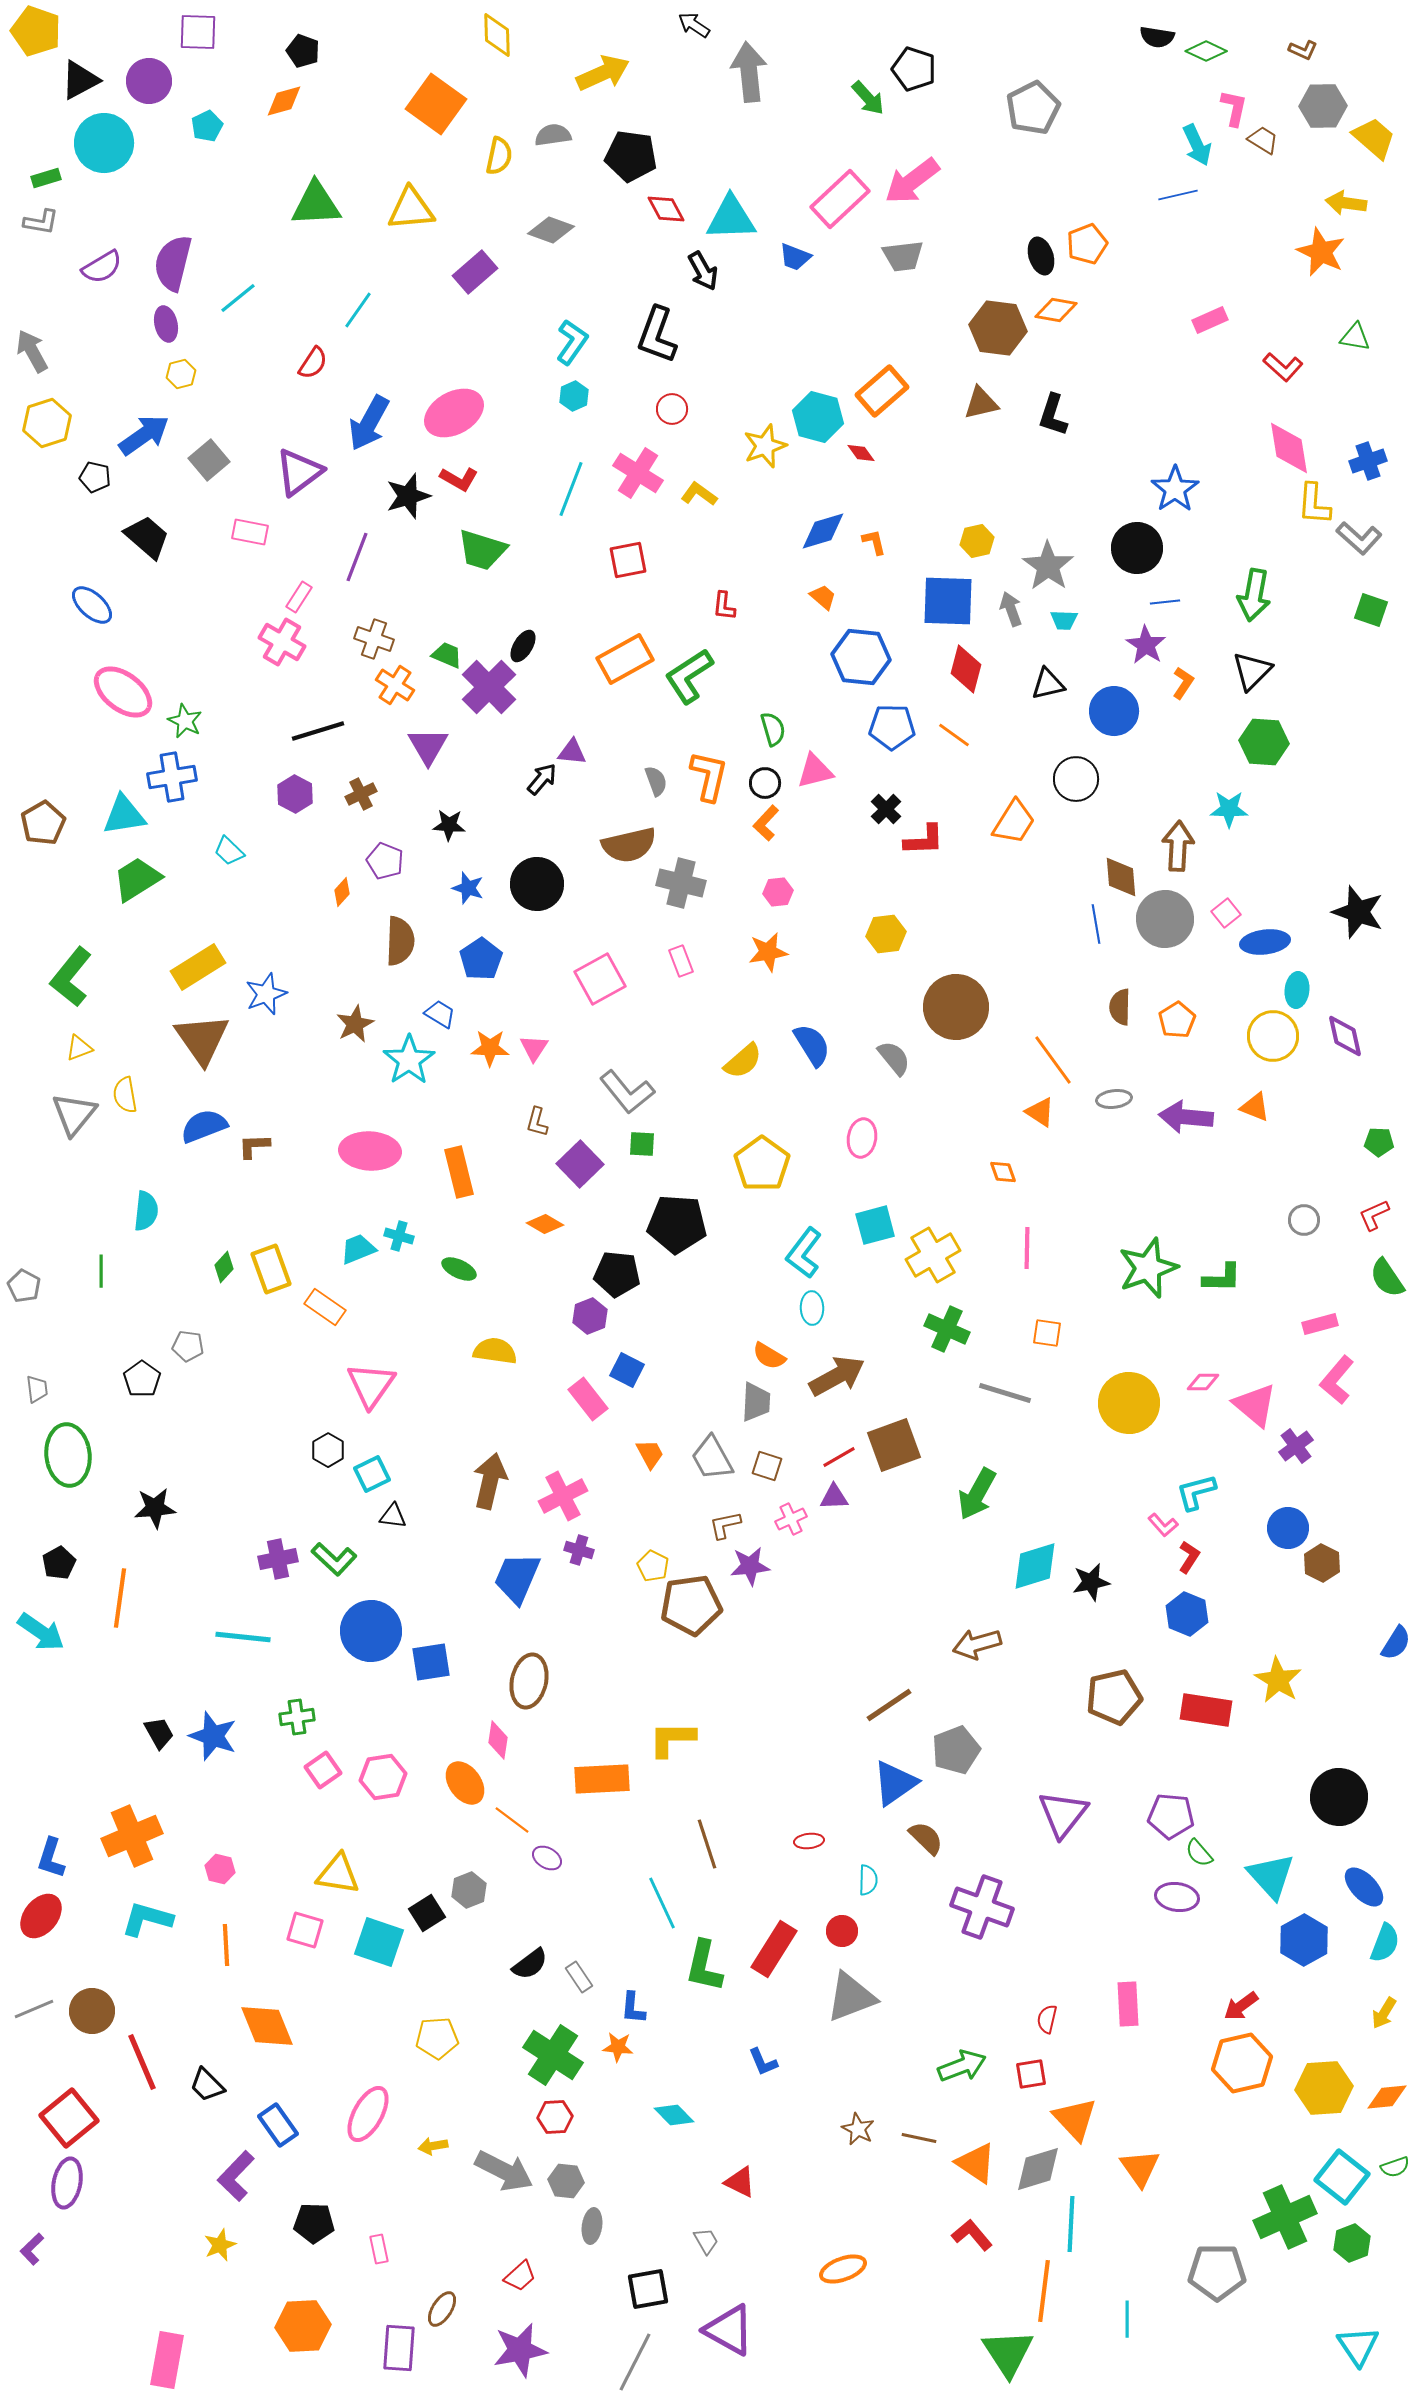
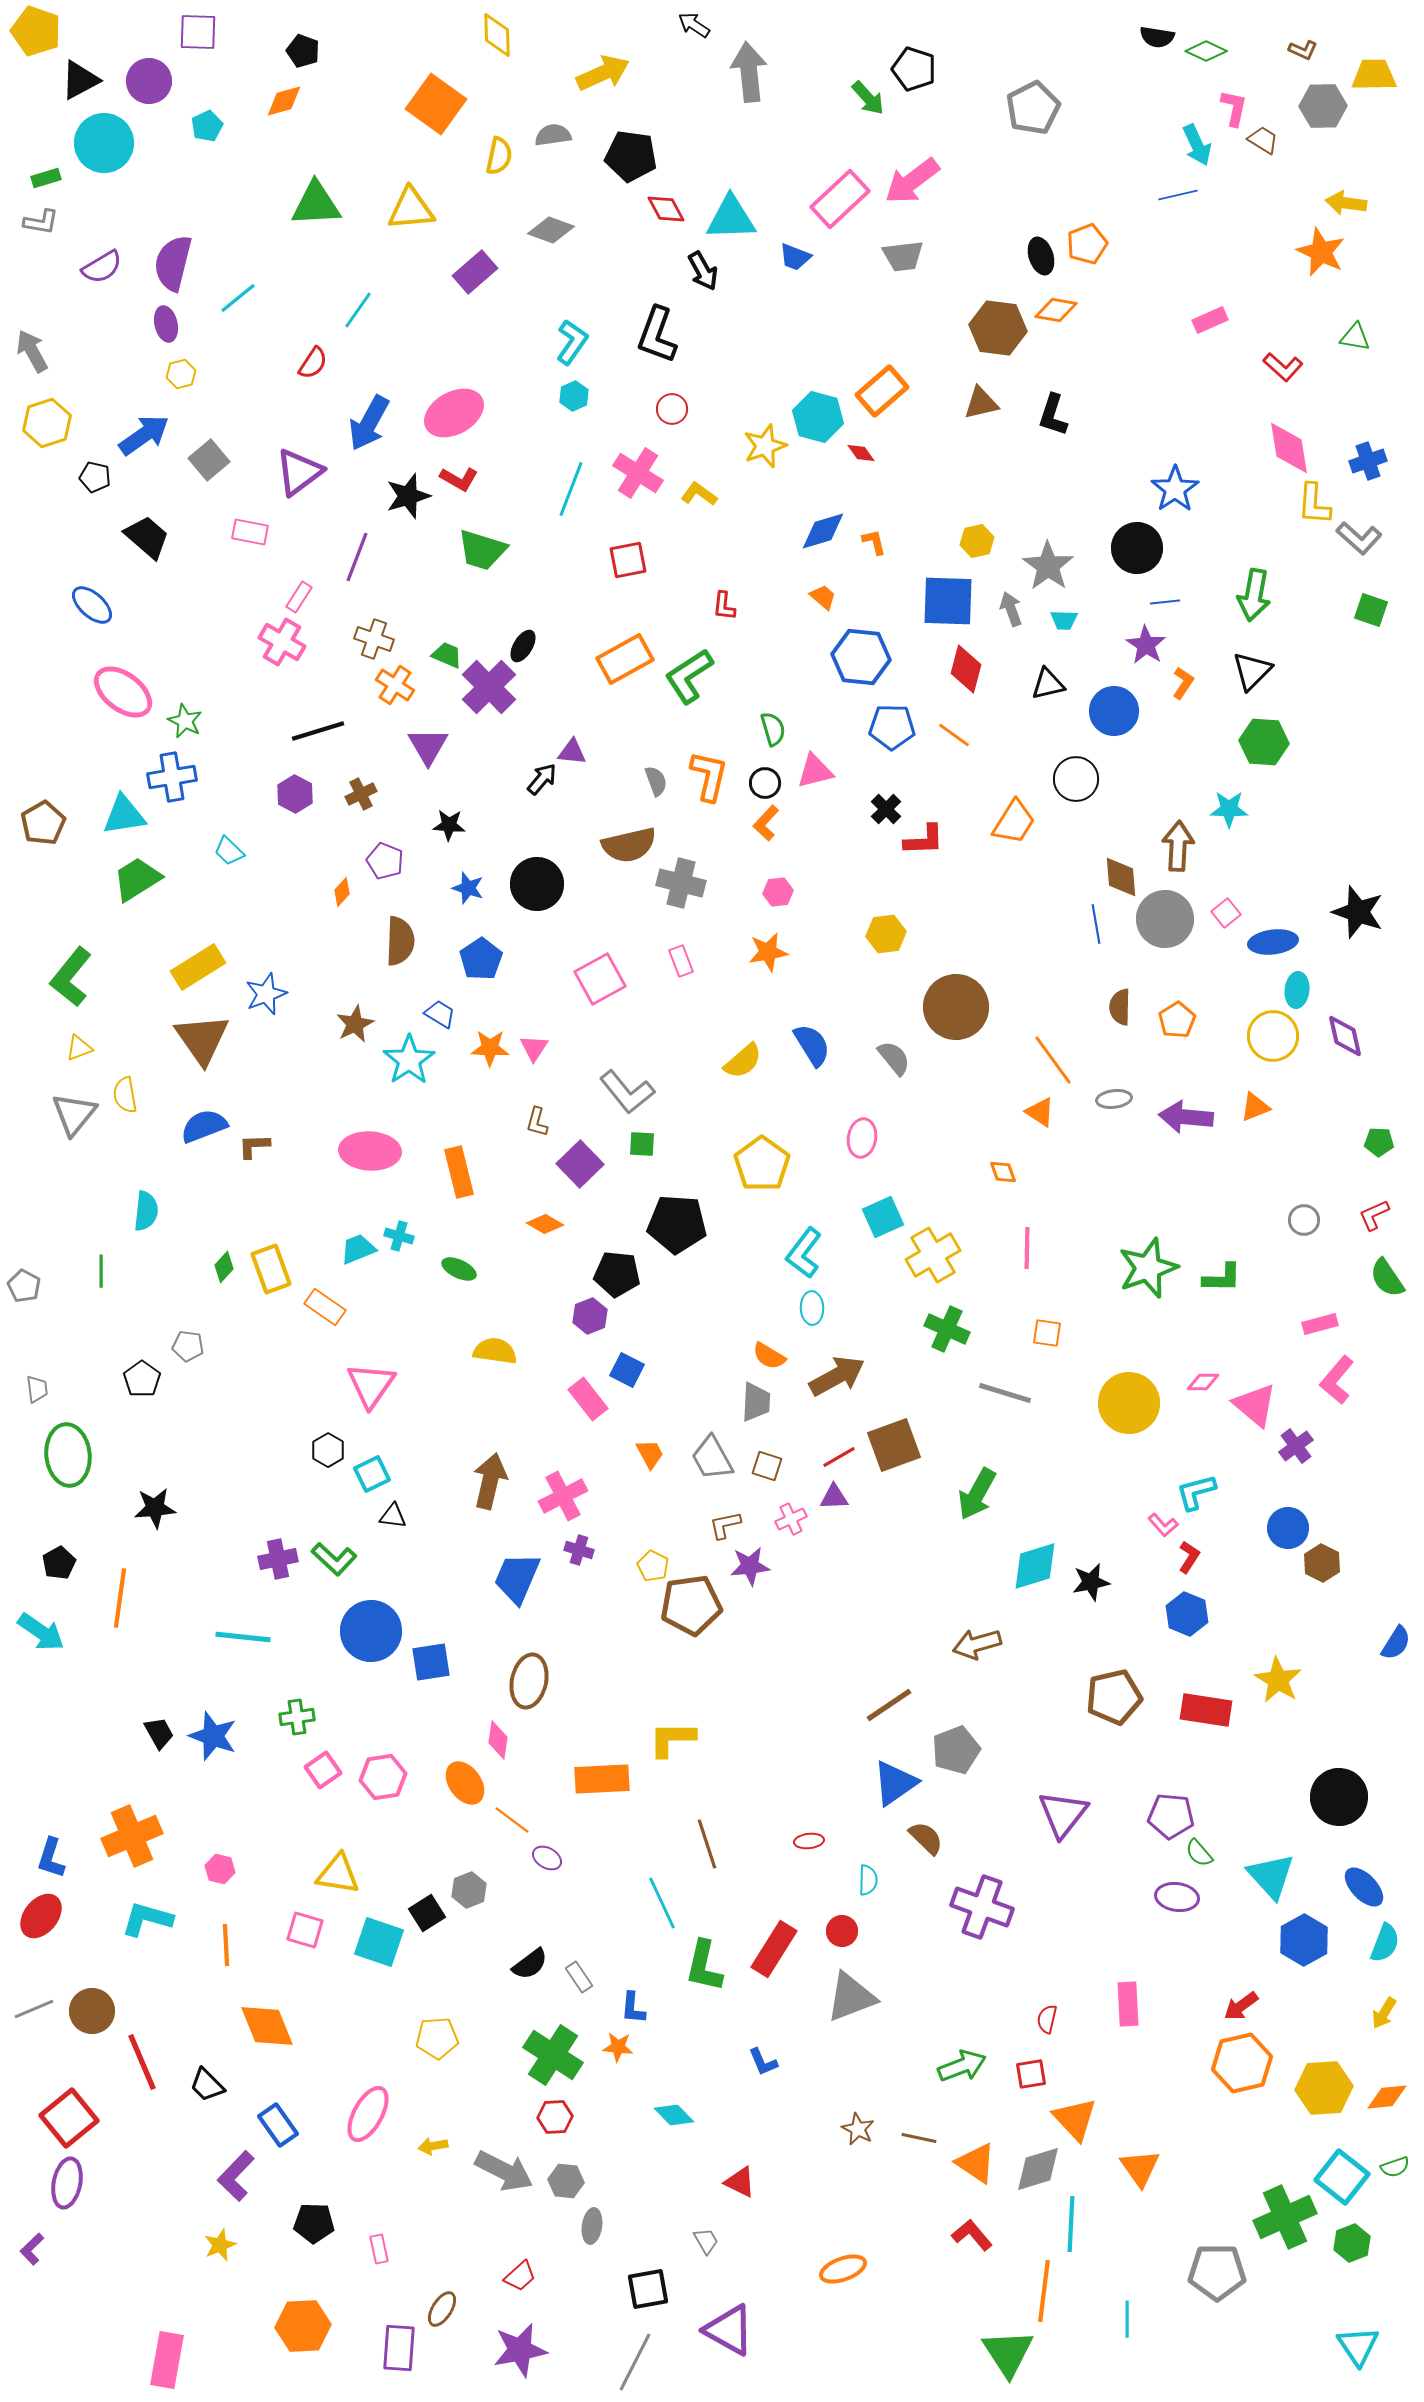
yellow trapezoid at (1374, 138): moved 63 px up; rotated 42 degrees counterclockwise
blue ellipse at (1265, 942): moved 8 px right
orange triangle at (1255, 1107): rotated 44 degrees counterclockwise
cyan square at (875, 1225): moved 8 px right, 8 px up; rotated 9 degrees counterclockwise
